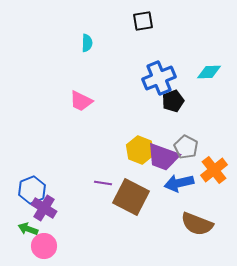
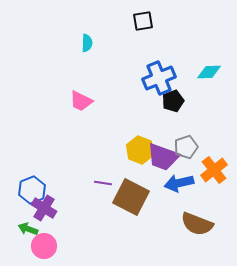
gray pentagon: rotated 25 degrees clockwise
